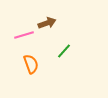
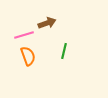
green line: rotated 28 degrees counterclockwise
orange semicircle: moved 3 px left, 8 px up
